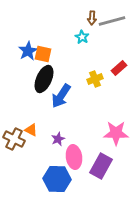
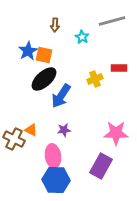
brown arrow: moved 37 px left, 7 px down
orange square: moved 1 px right, 1 px down
red rectangle: rotated 42 degrees clockwise
black ellipse: rotated 24 degrees clockwise
purple star: moved 6 px right, 9 px up; rotated 16 degrees clockwise
pink ellipse: moved 21 px left, 1 px up
blue hexagon: moved 1 px left, 1 px down
